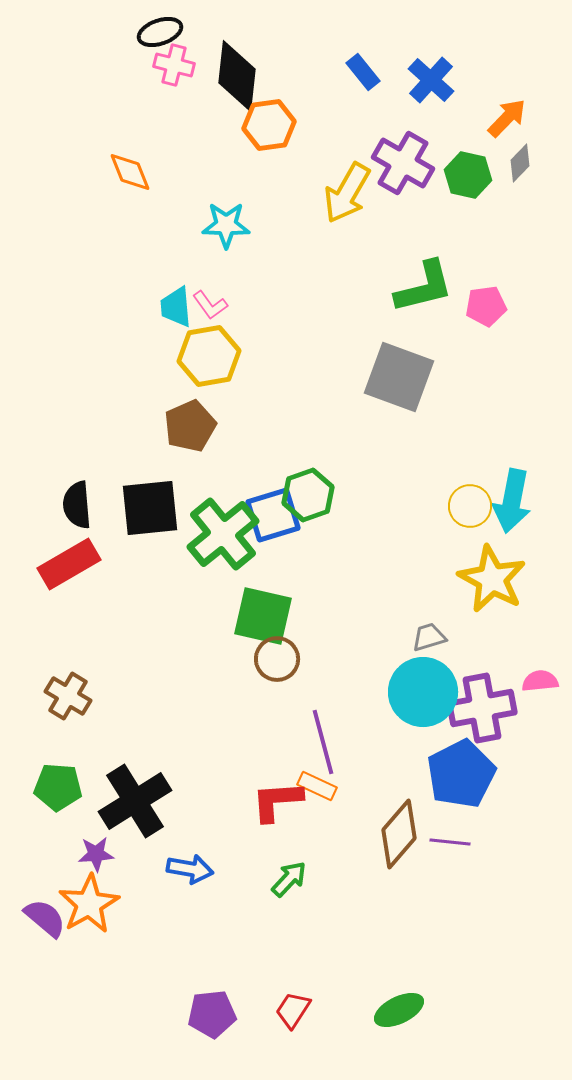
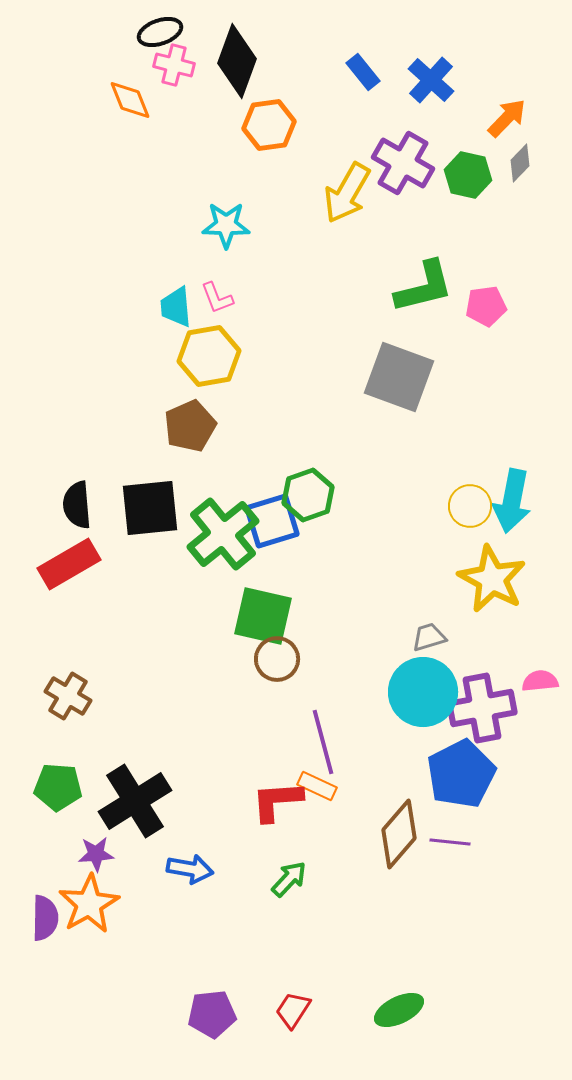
black diamond at (237, 76): moved 15 px up; rotated 14 degrees clockwise
orange diamond at (130, 172): moved 72 px up
pink L-shape at (210, 305): moved 7 px right, 7 px up; rotated 15 degrees clockwise
blue square at (273, 515): moved 1 px left, 6 px down
purple semicircle at (45, 918): rotated 51 degrees clockwise
